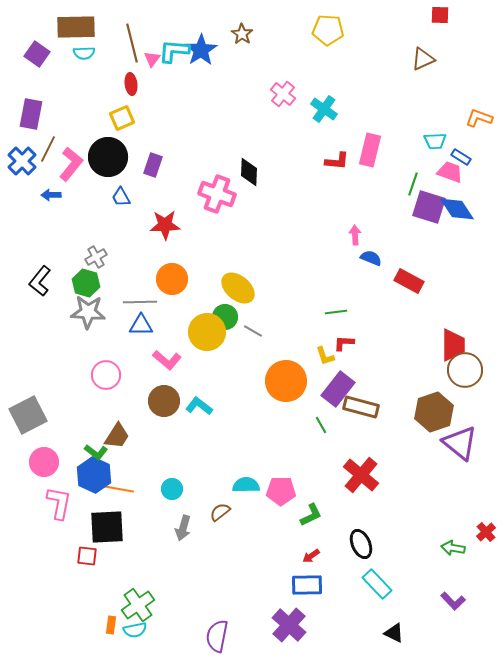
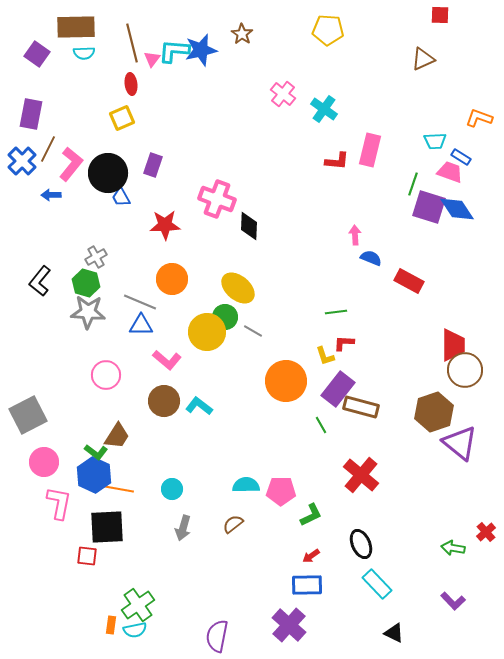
blue star at (201, 50): rotated 20 degrees clockwise
black circle at (108, 157): moved 16 px down
black diamond at (249, 172): moved 54 px down
pink cross at (217, 194): moved 5 px down
gray line at (140, 302): rotated 24 degrees clockwise
brown semicircle at (220, 512): moved 13 px right, 12 px down
